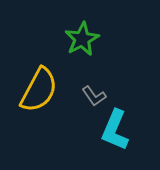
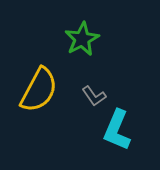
cyan L-shape: moved 2 px right
